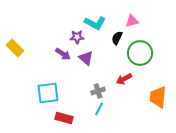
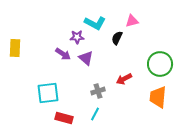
yellow rectangle: rotated 48 degrees clockwise
green circle: moved 20 px right, 11 px down
cyan line: moved 4 px left, 5 px down
